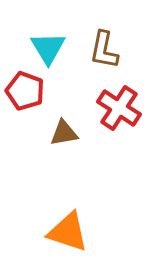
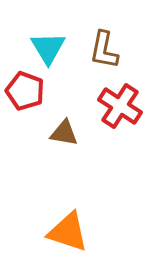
red cross: moved 1 px right, 2 px up
brown triangle: rotated 20 degrees clockwise
